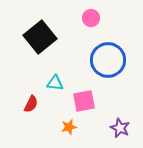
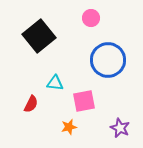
black square: moved 1 px left, 1 px up
